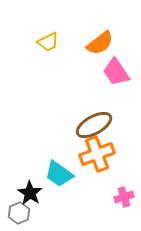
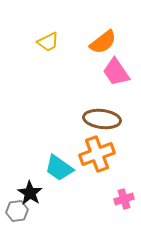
orange semicircle: moved 3 px right, 1 px up
brown ellipse: moved 8 px right, 6 px up; rotated 36 degrees clockwise
cyan trapezoid: moved 6 px up
pink cross: moved 2 px down
gray hexagon: moved 2 px left, 2 px up; rotated 15 degrees clockwise
